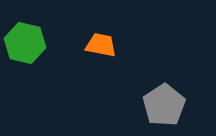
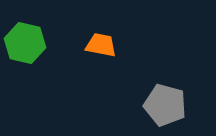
gray pentagon: moved 1 px right; rotated 24 degrees counterclockwise
